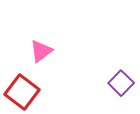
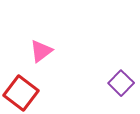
red square: moved 1 px left, 1 px down
